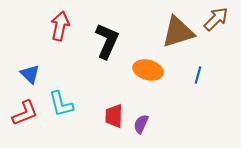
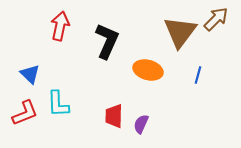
brown triangle: moved 2 px right; rotated 36 degrees counterclockwise
cyan L-shape: moved 3 px left; rotated 12 degrees clockwise
